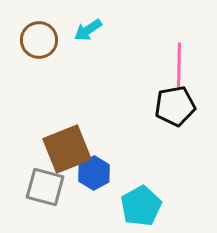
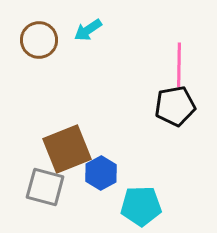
blue hexagon: moved 7 px right
cyan pentagon: rotated 27 degrees clockwise
